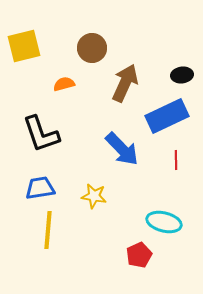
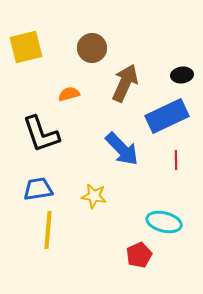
yellow square: moved 2 px right, 1 px down
orange semicircle: moved 5 px right, 10 px down
blue trapezoid: moved 2 px left, 1 px down
